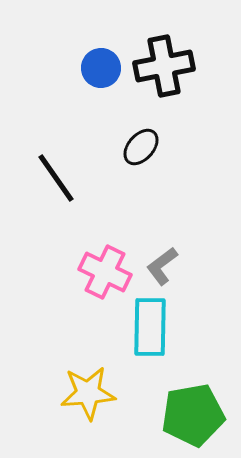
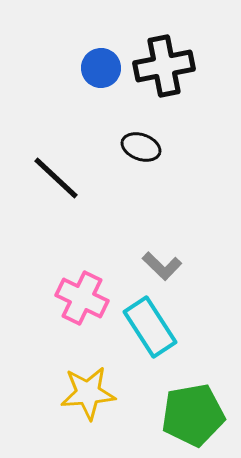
black ellipse: rotated 69 degrees clockwise
black line: rotated 12 degrees counterclockwise
gray L-shape: rotated 99 degrees counterclockwise
pink cross: moved 23 px left, 26 px down
cyan rectangle: rotated 34 degrees counterclockwise
